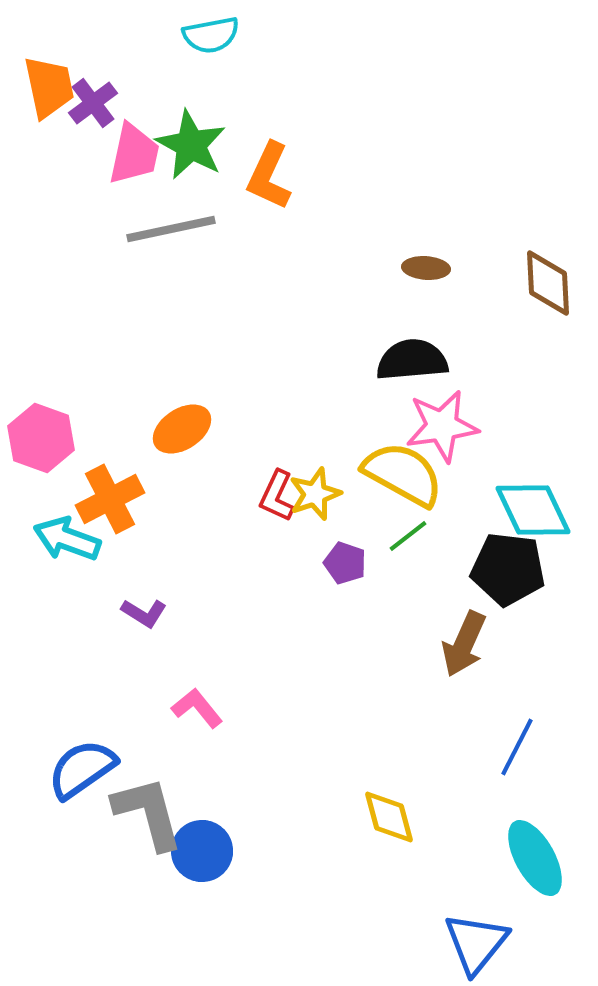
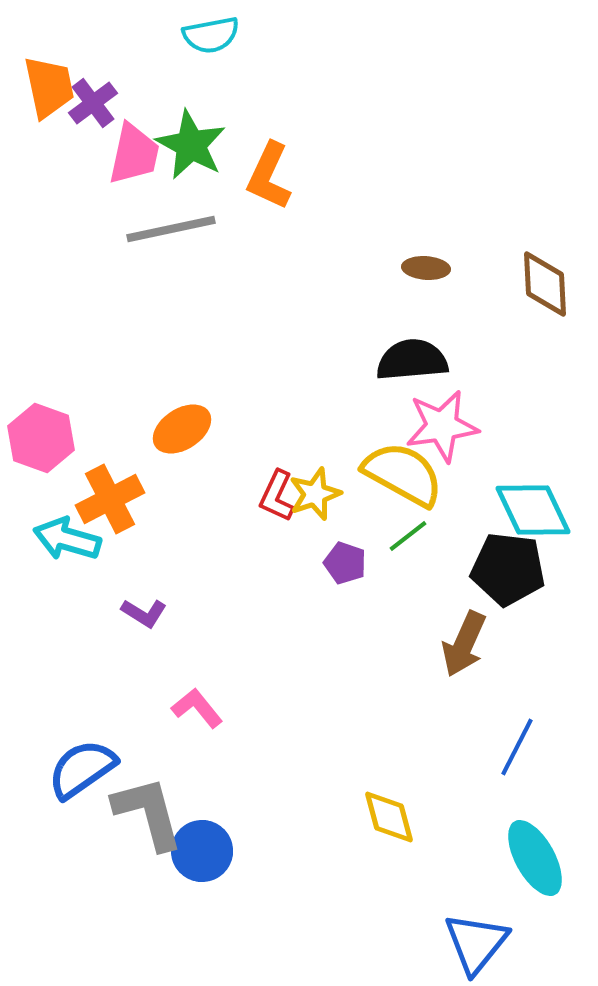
brown diamond: moved 3 px left, 1 px down
cyan arrow: rotated 4 degrees counterclockwise
